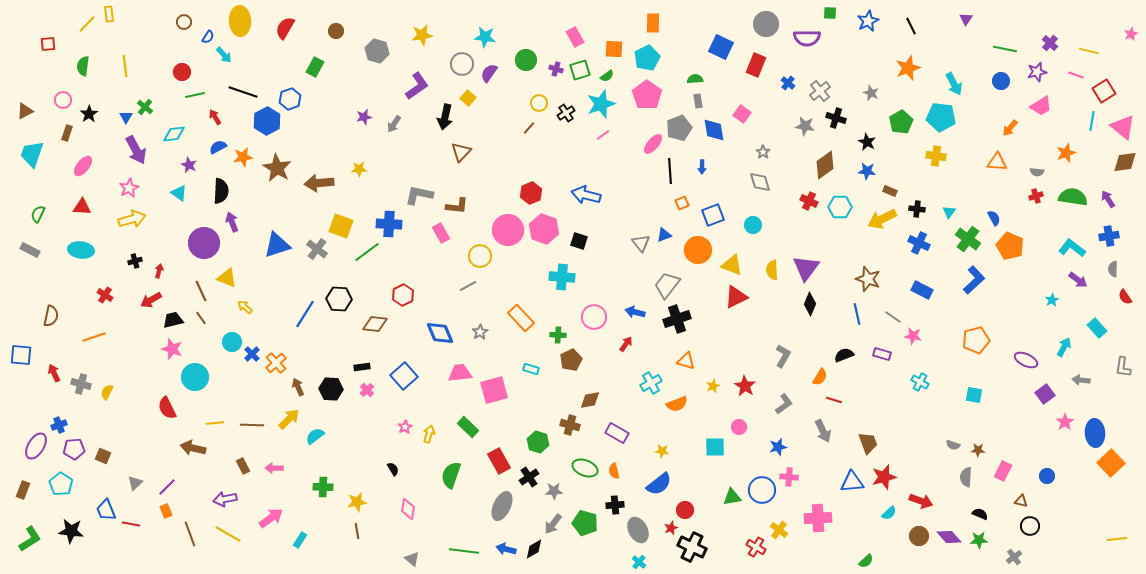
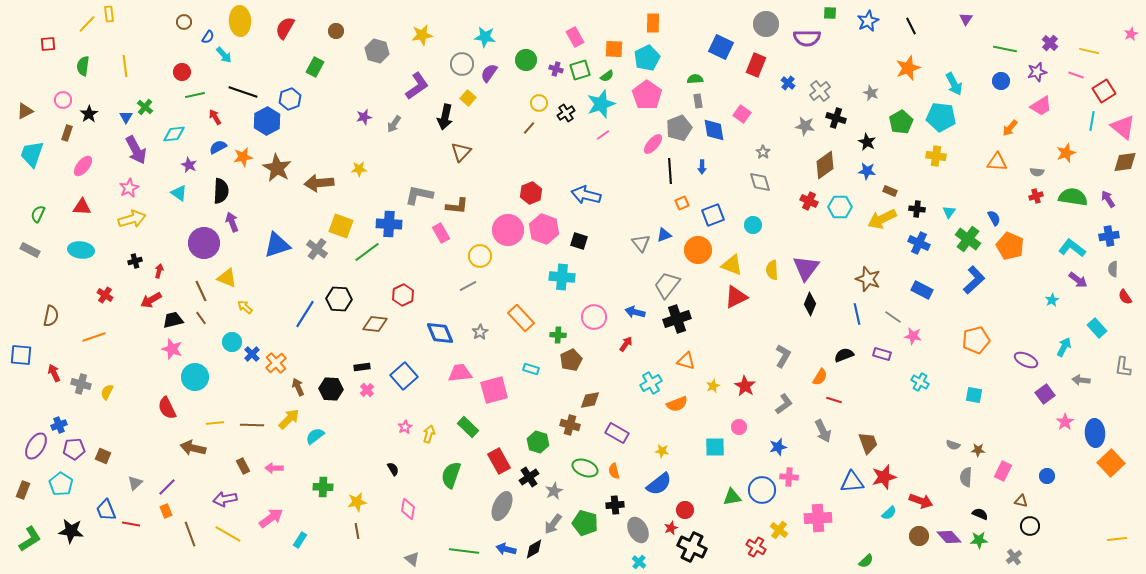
gray star at (554, 491): rotated 24 degrees counterclockwise
